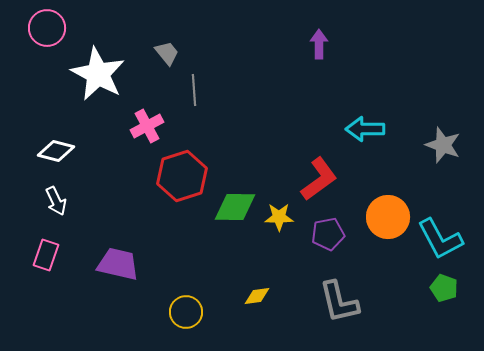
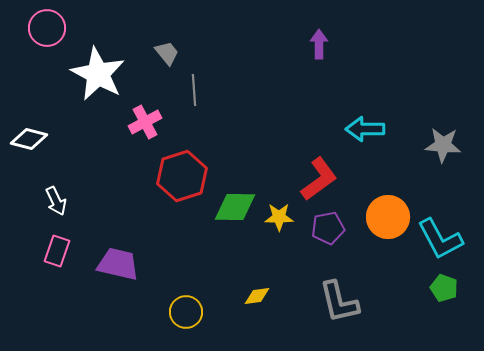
pink cross: moved 2 px left, 4 px up
gray star: rotated 15 degrees counterclockwise
white diamond: moved 27 px left, 12 px up
purple pentagon: moved 6 px up
pink rectangle: moved 11 px right, 4 px up
